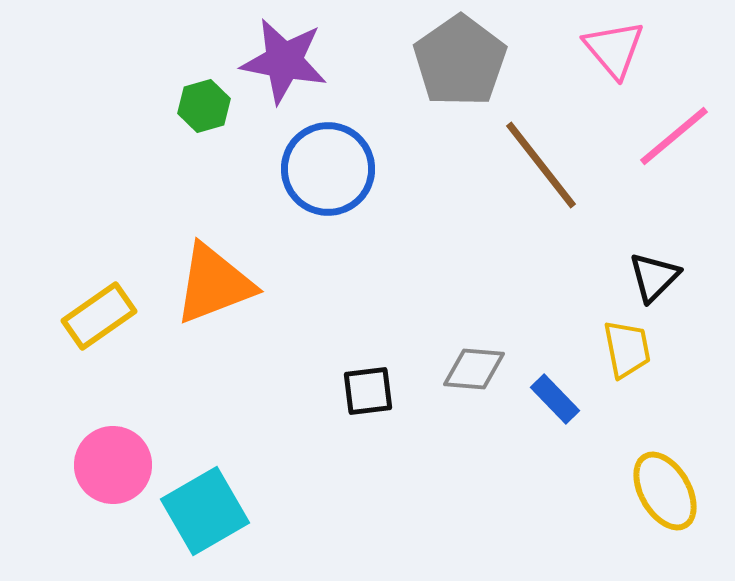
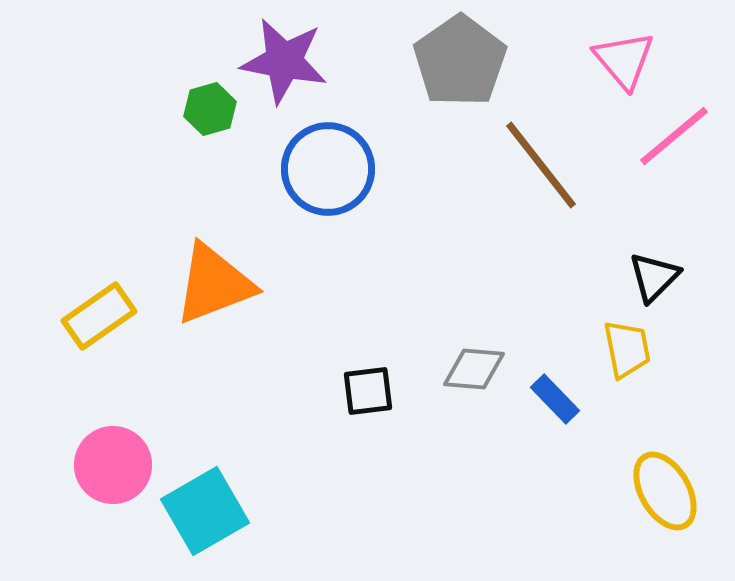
pink triangle: moved 10 px right, 11 px down
green hexagon: moved 6 px right, 3 px down
